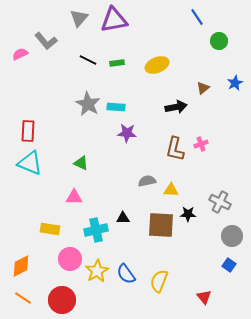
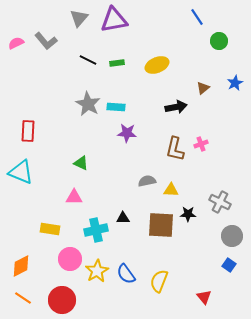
pink semicircle: moved 4 px left, 11 px up
cyan triangle: moved 9 px left, 9 px down
